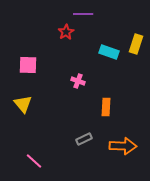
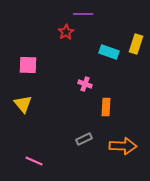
pink cross: moved 7 px right, 3 px down
pink line: rotated 18 degrees counterclockwise
